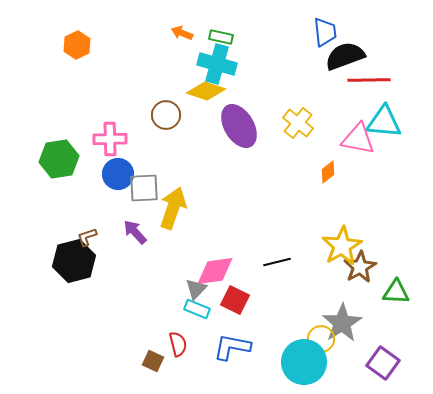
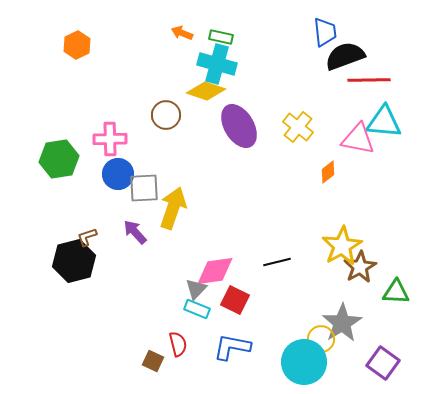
yellow cross: moved 4 px down
